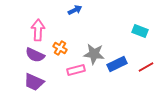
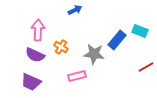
orange cross: moved 1 px right, 1 px up
blue rectangle: moved 24 px up; rotated 24 degrees counterclockwise
pink rectangle: moved 1 px right, 6 px down
purple trapezoid: moved 3 px left
